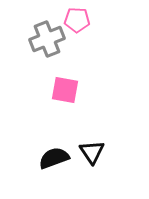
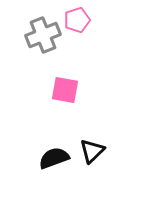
pink pentagon: rotated 20 degrees counterclockwise
gray cross: moved 4 px left, 4 px up
black triangle: moved 1 px up; rotated 20 degrees clockwise
